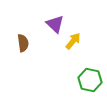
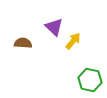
purple triangle: moved 1 px left, 3 px down
brown semicircle: rotated 78 degrees counterclockwise
